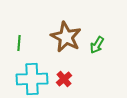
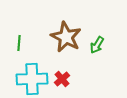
red cross: moved 2 px left
